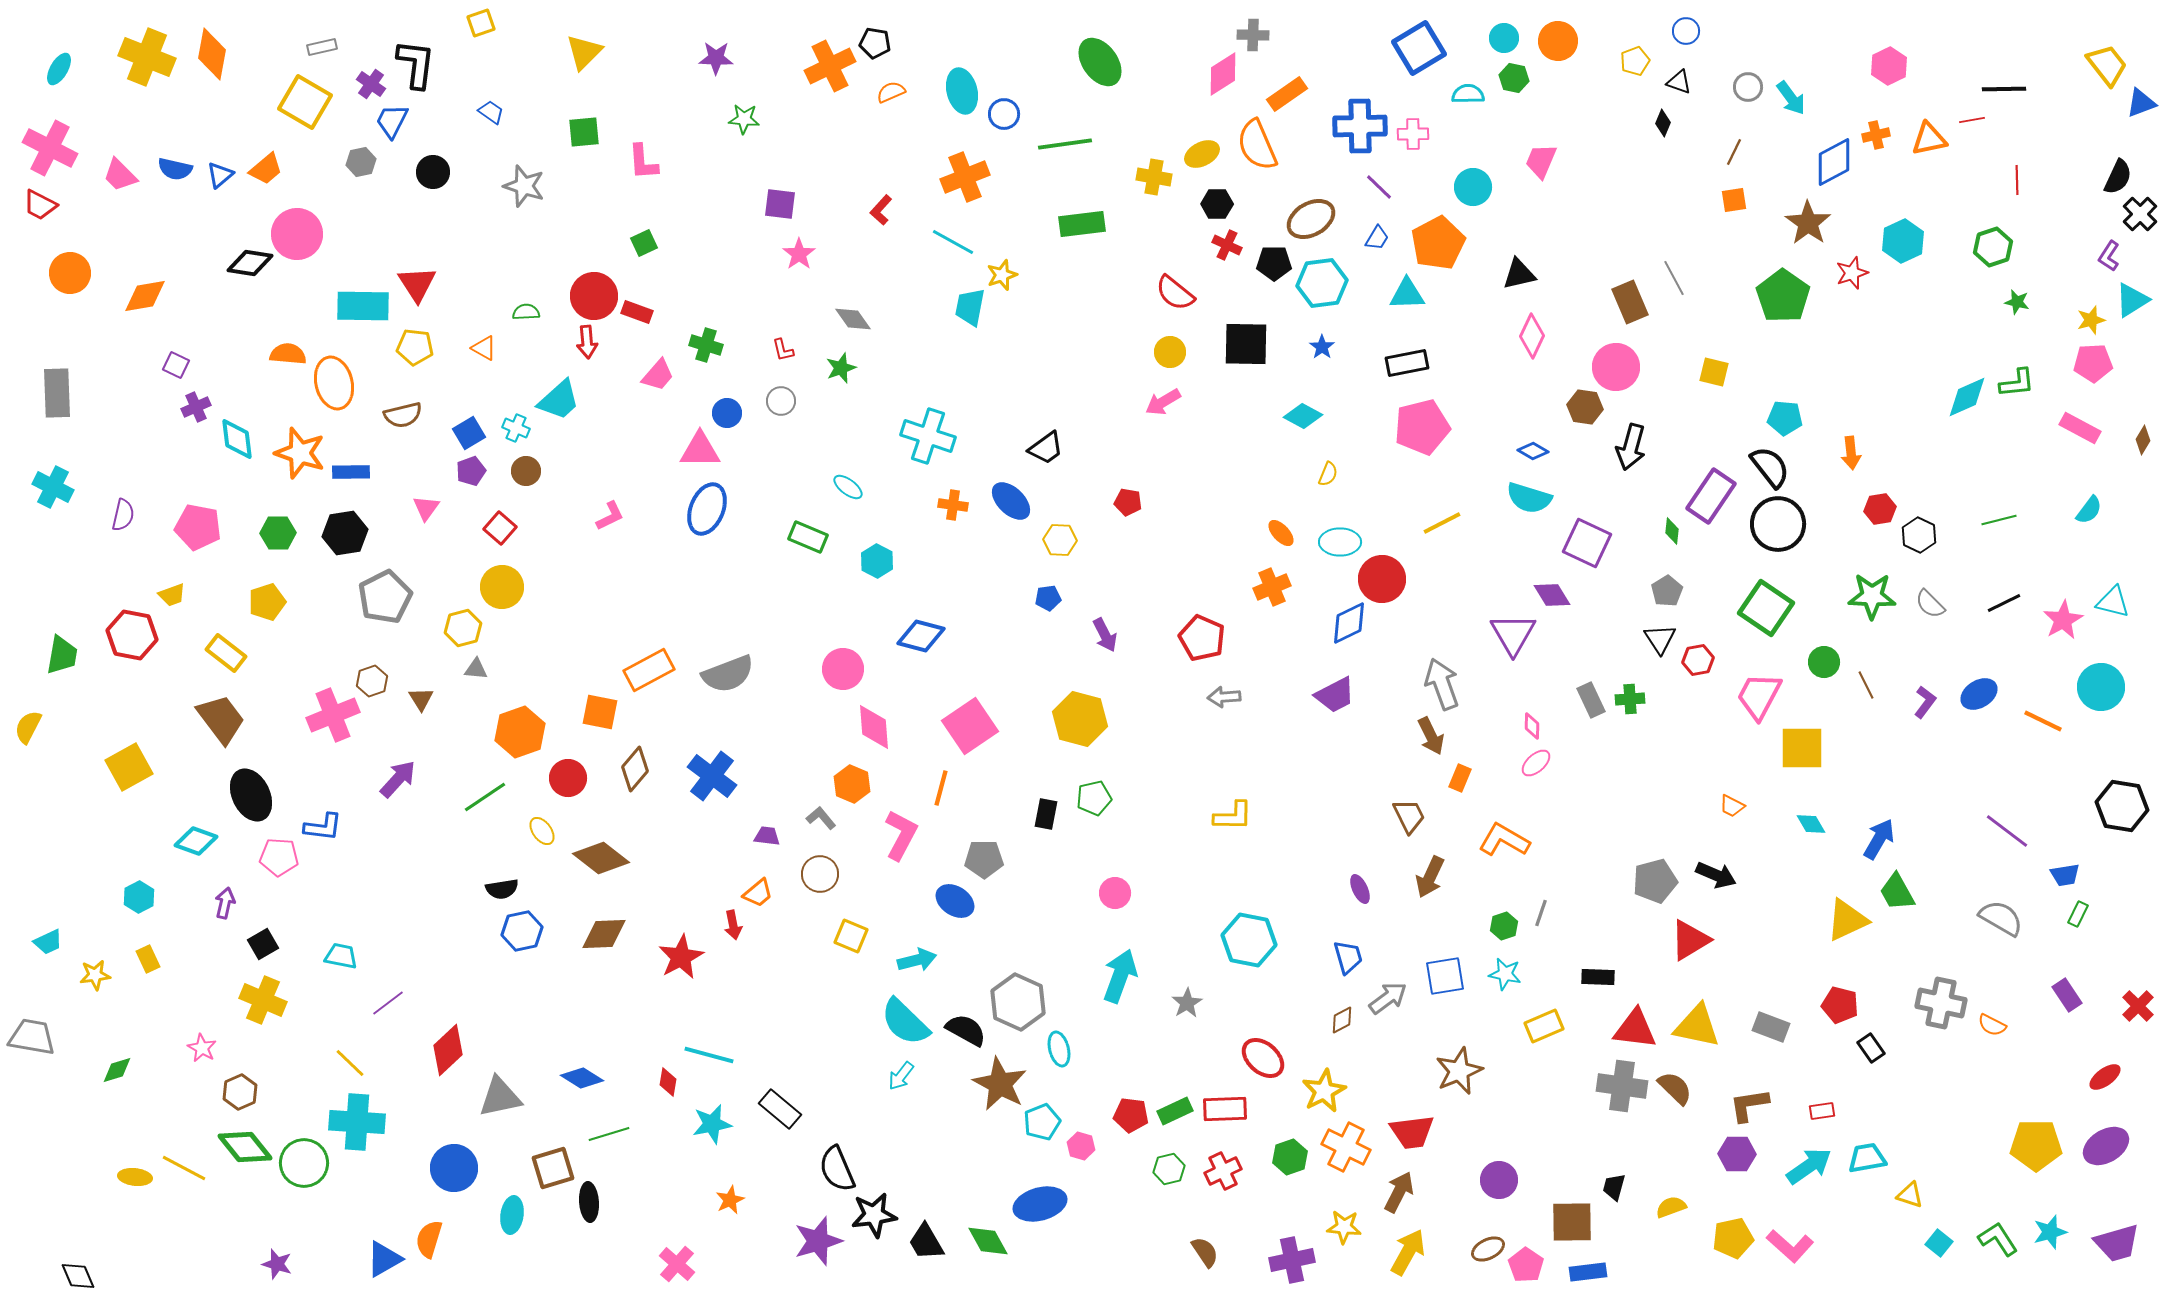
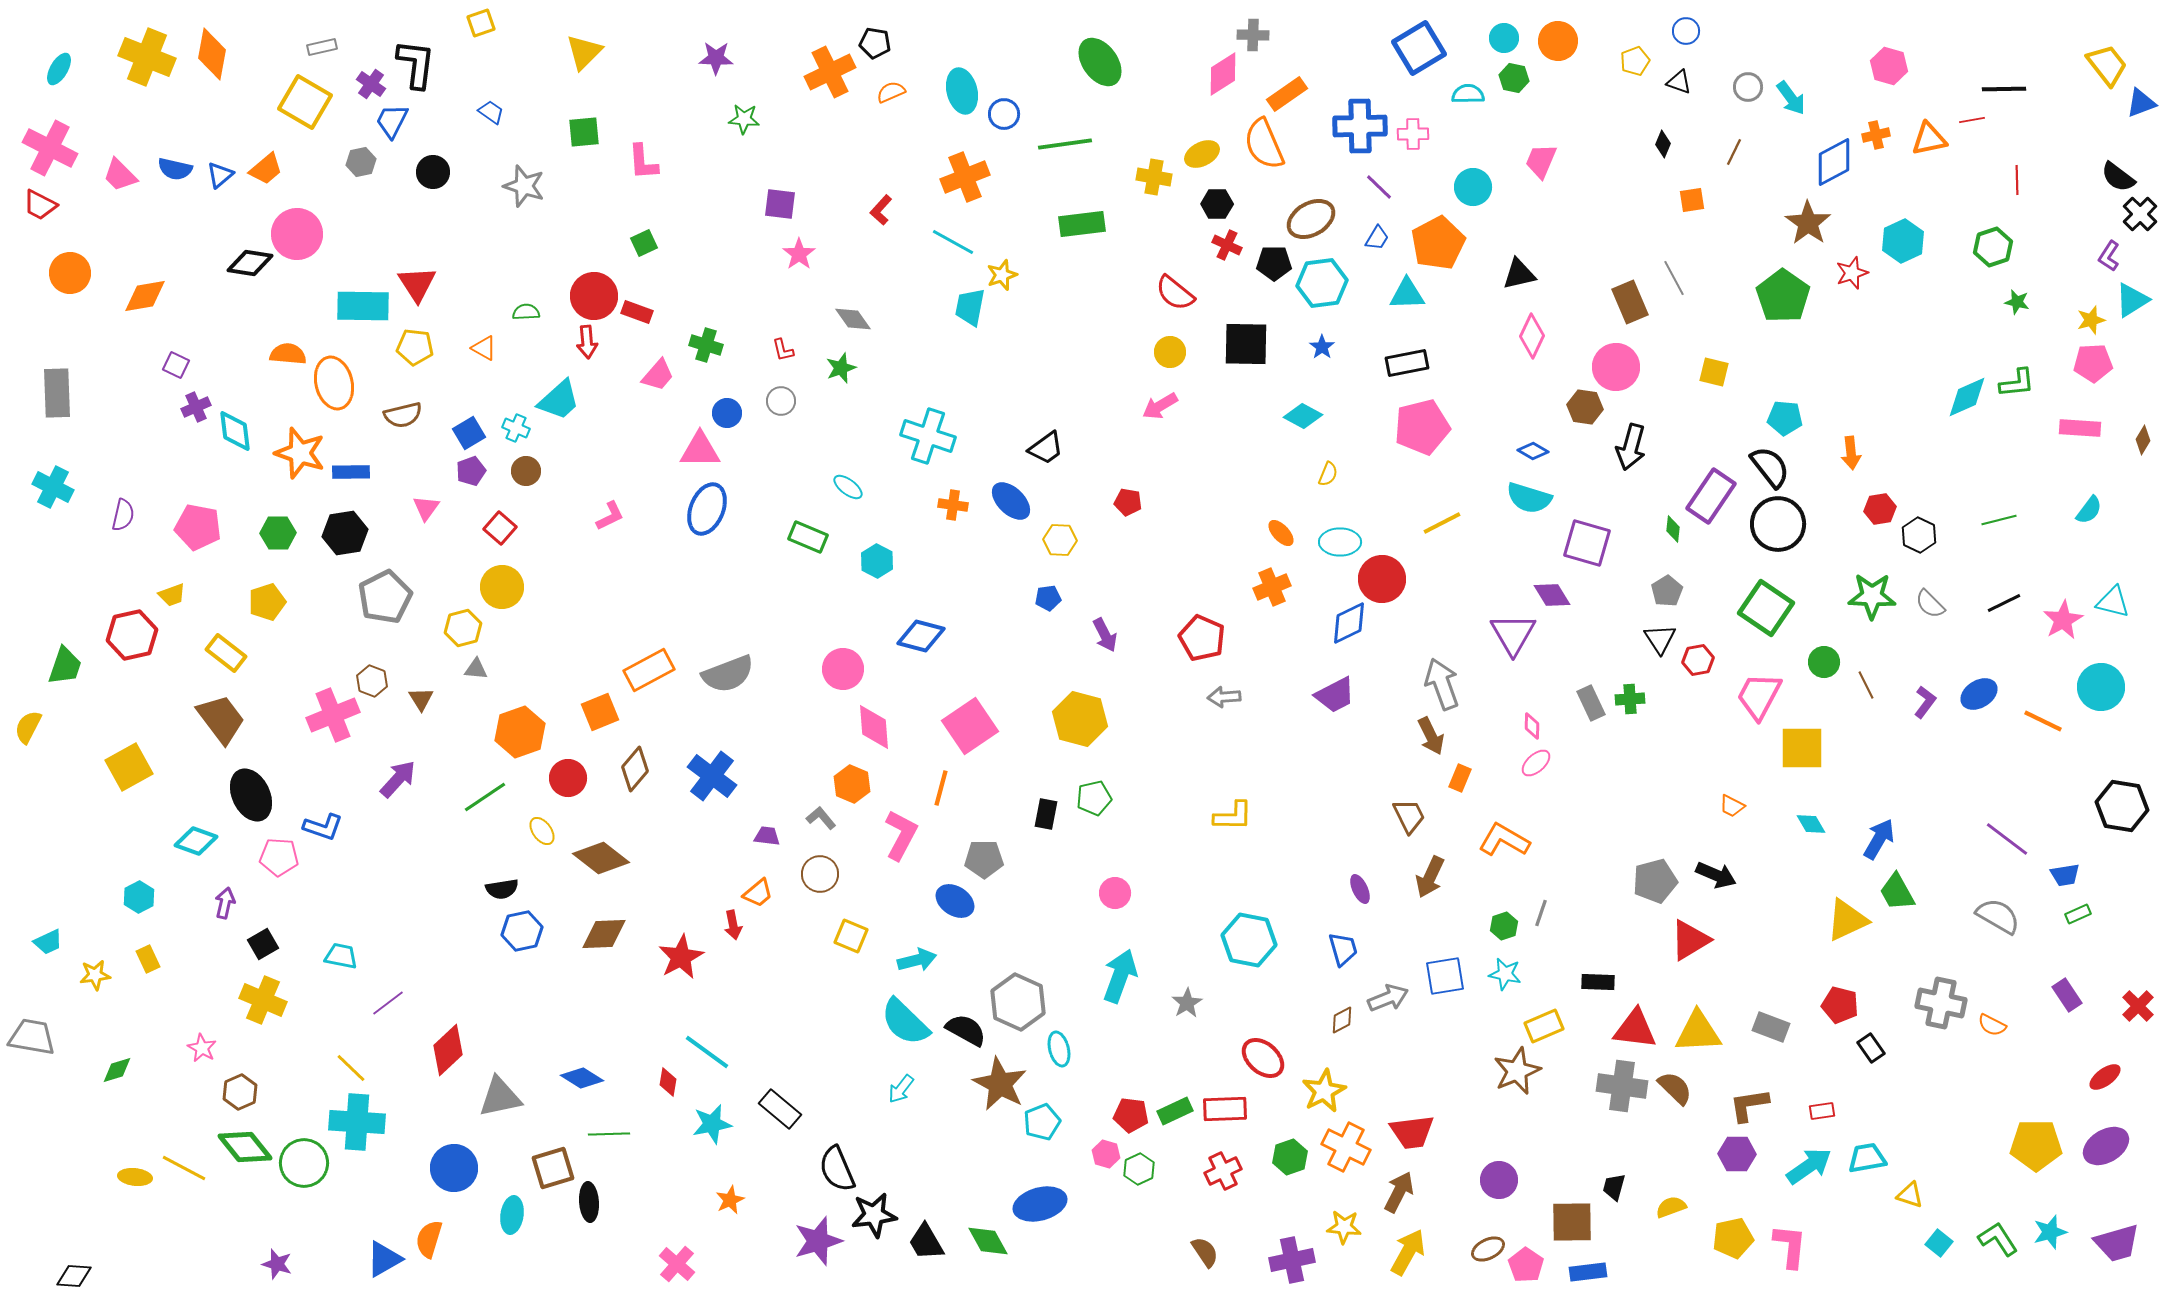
orange cross at (830, 66): moved 6 px down
pink hexagon at (1889, 66): rotated 18 degrees counterclockwise
black diamond at (1663, 123): moved 21 px down
orange semicircle at (1257, 145): moved 7 px right, 1 px up
black semicircle at (2118, 177): rotated 102 degrees clockwise
orange square at (1734, 200): moved 42 px left
pink arrow at (1163, 402): moved 3 px left, 4 px down
pink rectangle at (2080, 428): rotated 24 degrees counterclockwise
cyan diamond at (237, 439): moved 2 px left, 8 px up
green diamond at (1672, 531): moved 1 px right, 2 px up
purple square at (1587, 543): rotated 9 degrees counterclockwise
red hexagon at (132, 635): rotated 24 degrees counterclockwise
green trapezoid at (62, 655): moved 3 px right, 11 px down; rotated 9 degrees clockwise
brown hexagon at (372, 681): rotated 20 degrees counterclockwise
gray rectangle at (1591, 700): moved 3 px down
orange square at (600, 712): rotated 33 degrees counterclockwise
blue L-shape at (323, 827): rotated 12 degrees clockwise
purple line at (2007, 831): moved 8 px down
green rectangle at (2078, 914): rotated 40 degrees clockwise
gray semicircle at (2001, 918): moved 3 px left, 2 px up
blue trapezoid at (1348, 957): moved 5 px left, 8 px up
black rectangle at (1598, 977): moved 5 px down
gray arrow at (1388, 998): rotated 15 degrees clockwise
yellow triangle at (1697, 1026): moved 1 px right, 6 px down; rotated 15 degrees counterclockwise
cyan line at (709, 1055): moved 2 px left, 3 px up; rotated 21 degrees clockwise
yellow line at (350, 1063): moved 1 px right, 5 px down
brown star at (1459, 1071): moved 58 px right
cyan arrow at (901, 1076): moved 13 px down
green line at (609, 1134): rotated 15 degrees clockwise
pink hexagon at (1081, 1146): moved 25 px right, 8 px down
green hexagon at (1169, 1169): moved 30 px left; rotated 12 degrees counterclockwise
pink L-shape at (1790, 1246): rotated 126 degrees counterclockwise
black diamond at (78, 1276): moved 4 px left; rotated 63 degrees counterclockwise
